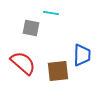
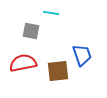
gray square: moved 3 px down
blue trapezoid: rotated 20 degrees counterclockwise
red semicircle: rotated 52 degrees counterclockwise
